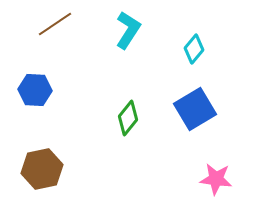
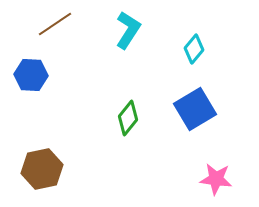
blue hexagon: moved 4 px left, 15 px up
